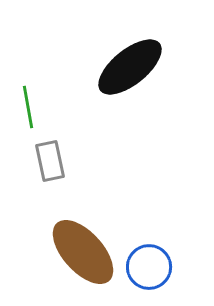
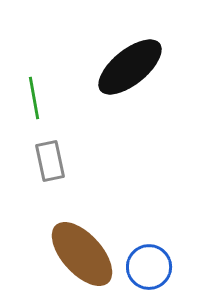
green line: moved 6 px right, 9 px up
brown ellipse: moved 1 px left, 2 px down
